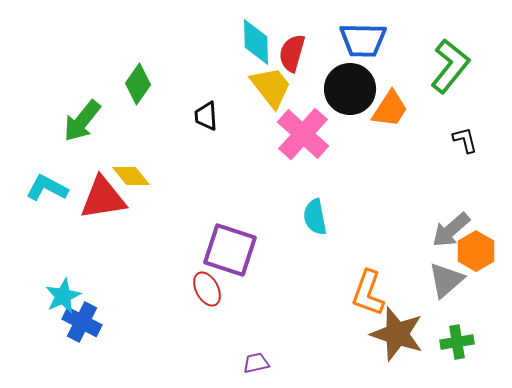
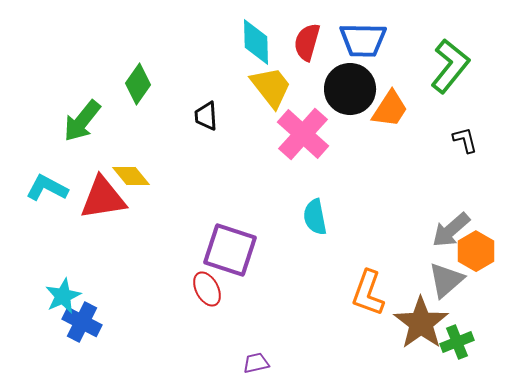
red semicircle: moved 15 px right, 11 px up
brown star: moved 24 px right, 11 px up; rotated 18 degrees clockwise
green cross: rotated 12 degrees counterclockwise
